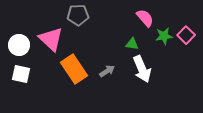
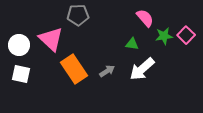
white arrow: rotated 72 degrees clockwise
